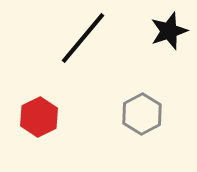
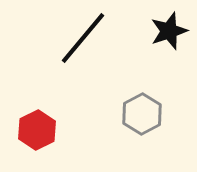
red hexagon: moved 2 px left, 13 px down
